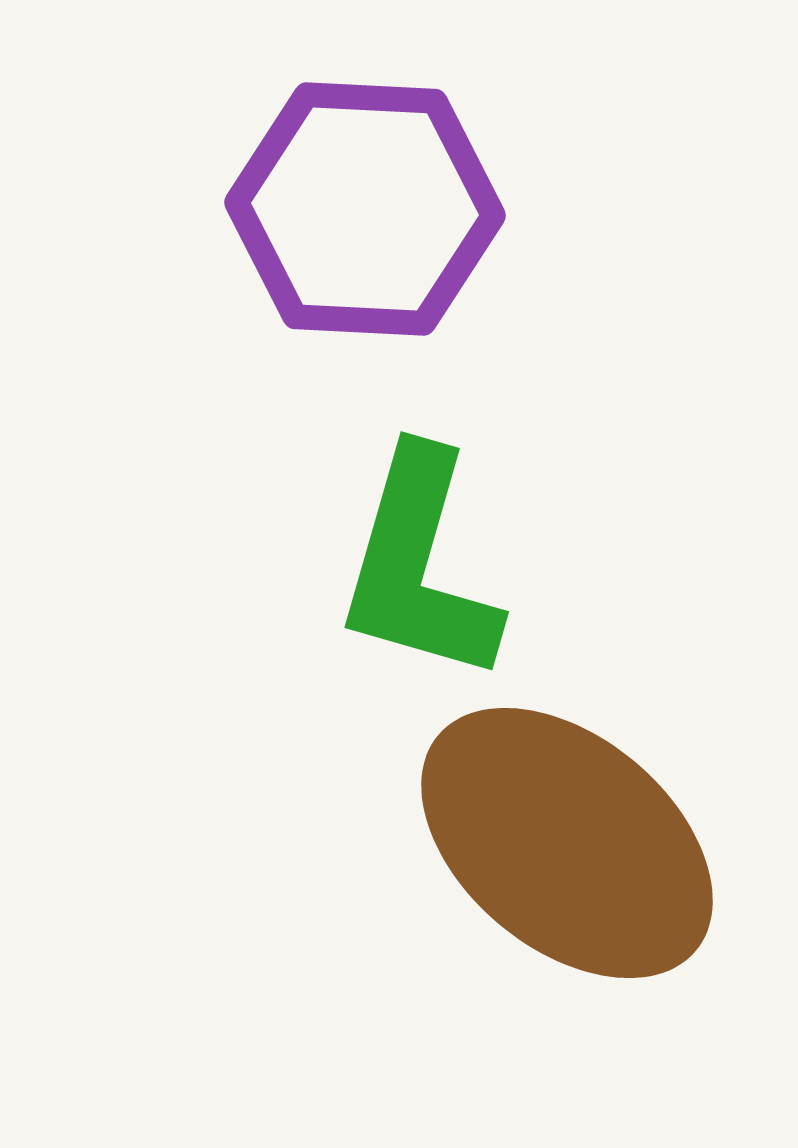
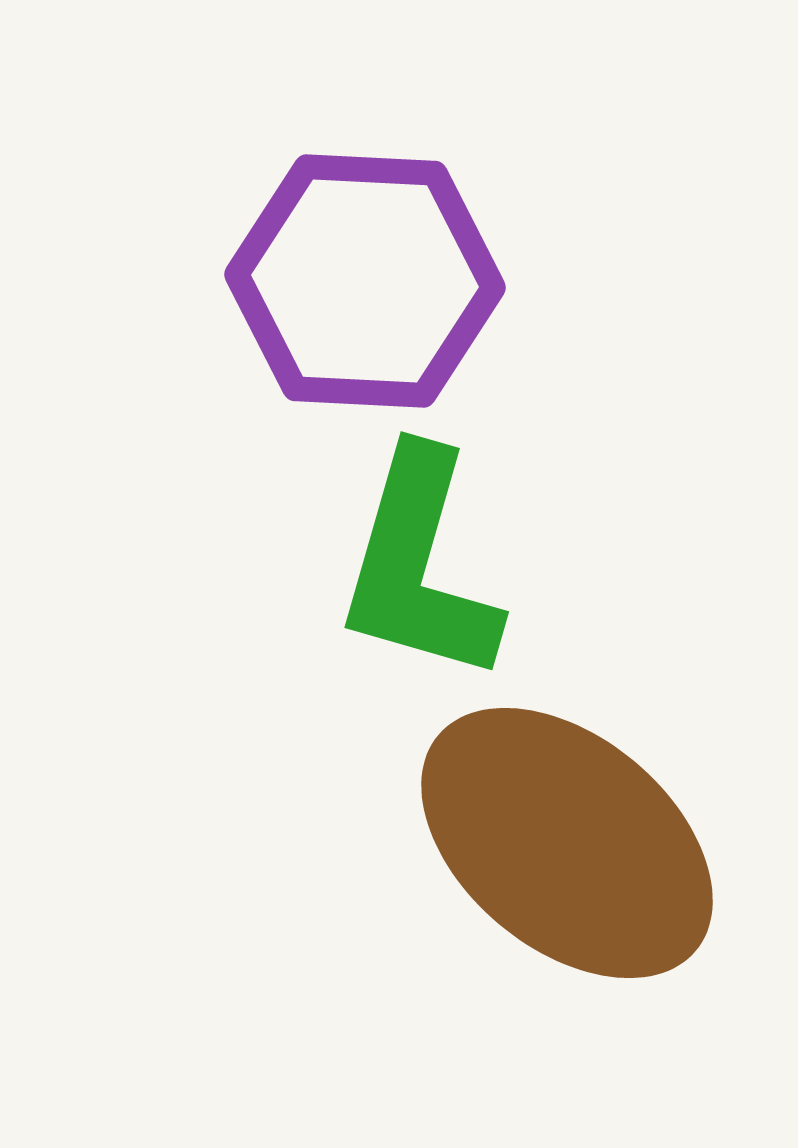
purple hexagon: moved 72 px down
